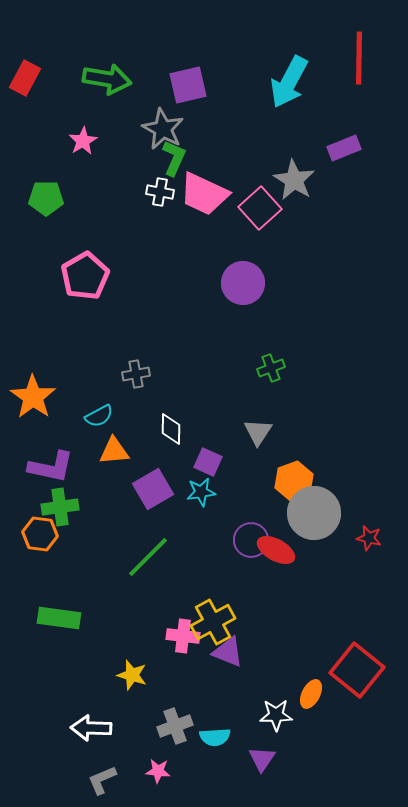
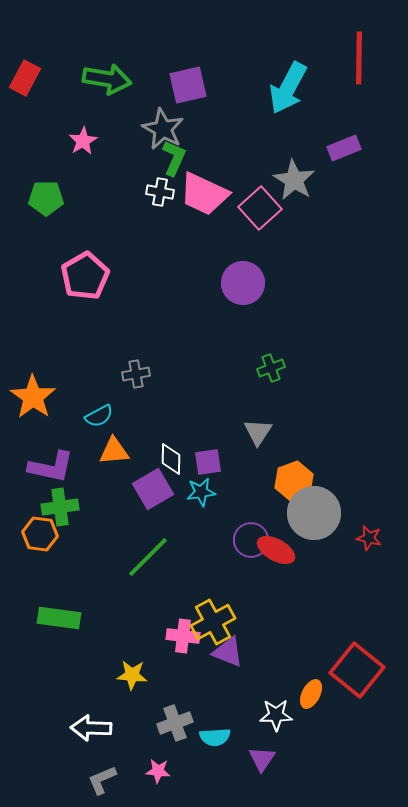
cyan arrow at (289, 82): moved 1 px left, 6 px down
white diamond at (171, 429): moved 30 px down
purple square at (208, 462): rotated 32 degrees counterclockwise
yellow star at (132, 675): rotated 12 degrees counterclockwise
gray cross at (175, 726): moved 3 px up
